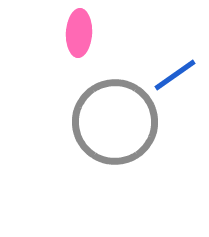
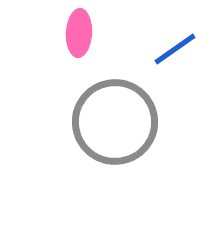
blue line: moved 26 px up
